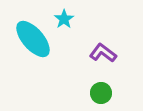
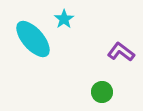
purple L-shape: moved 18 px right, 1 px up
green circle: moved 1 px right, 1 px up
